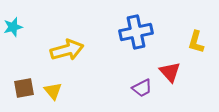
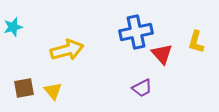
red triangle: moved 8 px left, 18 px up
